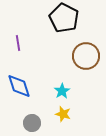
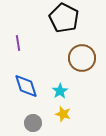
brown circle: moved 4 px left, 2 px down
blue diamond: moved 7 px right
cyan star: moved 2 px left
gray circle: moved 1 px right
